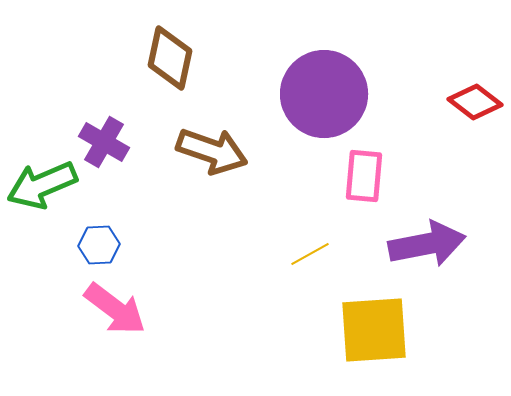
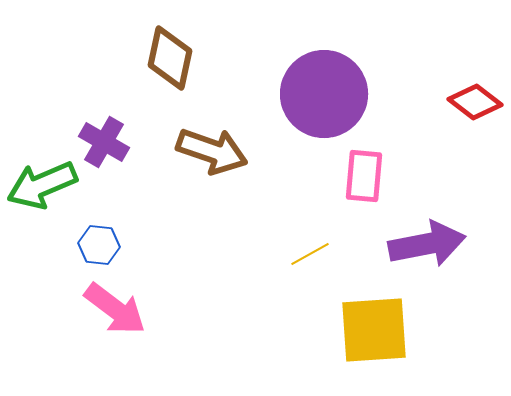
blue hexagon: rotated 9 degrees clockwise
